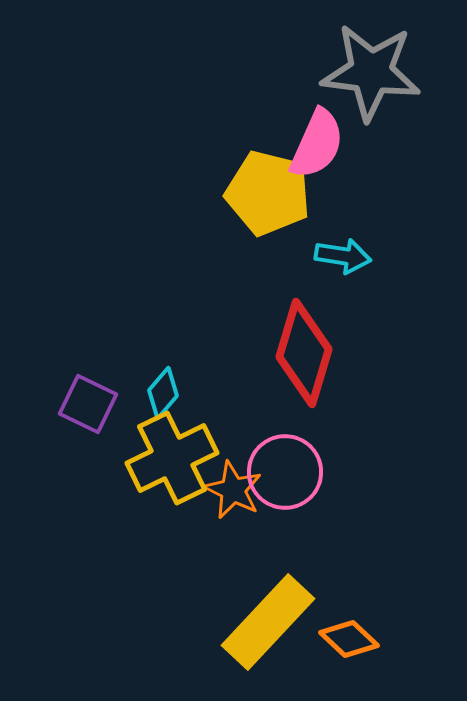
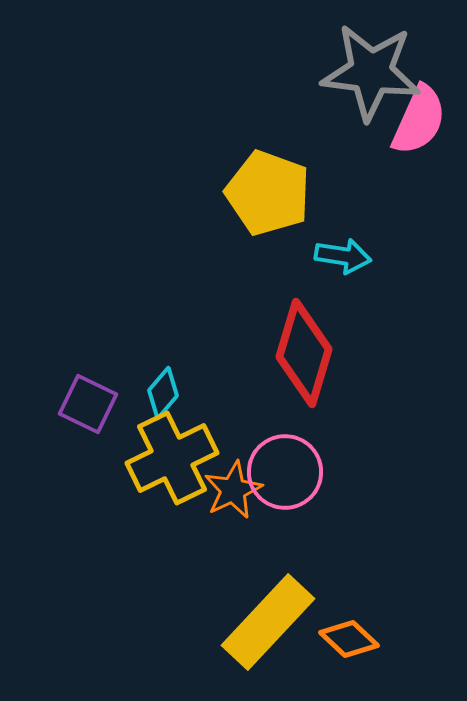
pink semicircle: moved 102 px right, 24 px up
yellow pentagon: rotated 6 degrees clockwise
orange star: rotated 20 degrees clockwise
